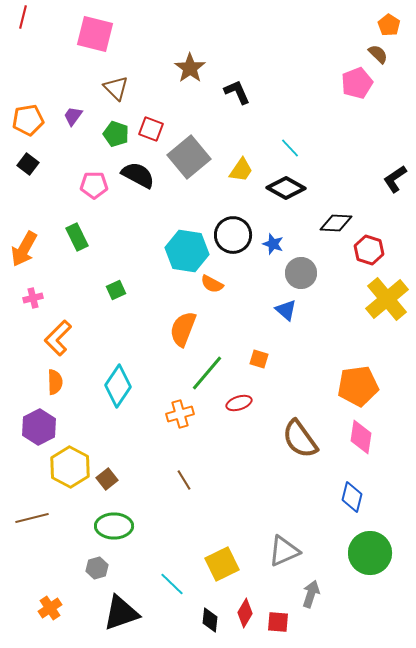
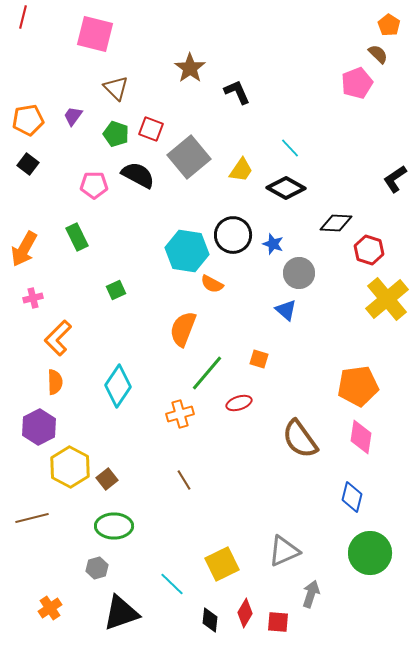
gray circle at (301, 273): moved 2 px left
